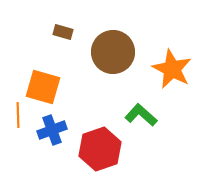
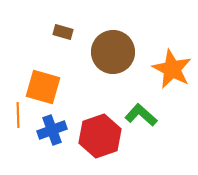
red hexagon: moved 13 px up
